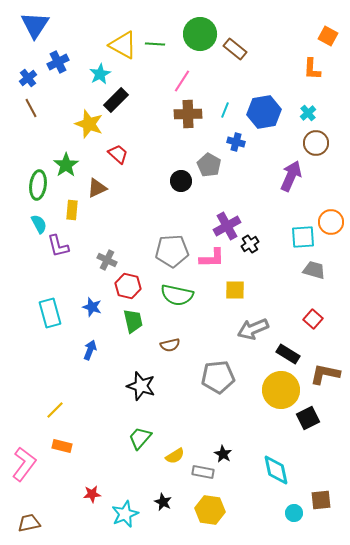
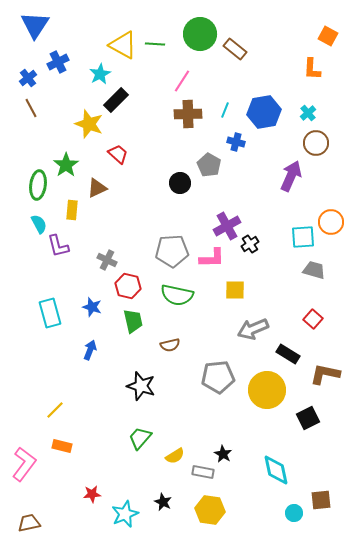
black circle at (181, 181): moved 1 px left, 2 px down
yellow circle at (281, 390): moved 14 px left
